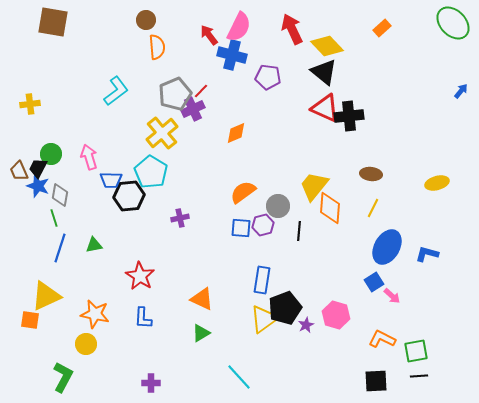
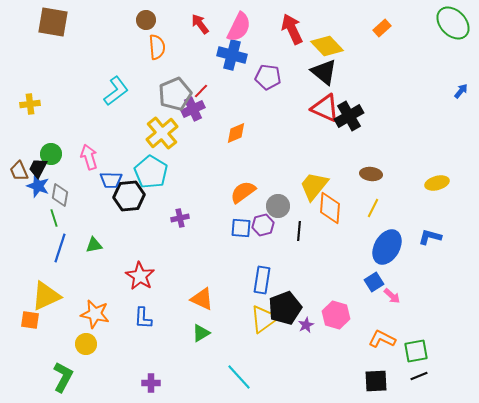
red arrow at (209, 35): moved 9 px left, 11 px up
black cross at (349, 116): rotated 24 degrees counterclockwise
blue L-shape at (427, 254): moved 3 px right, 17 px up
black line at (419, 376): rotated 18 degrees counterclockwise
